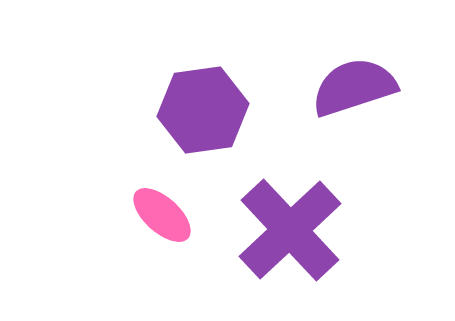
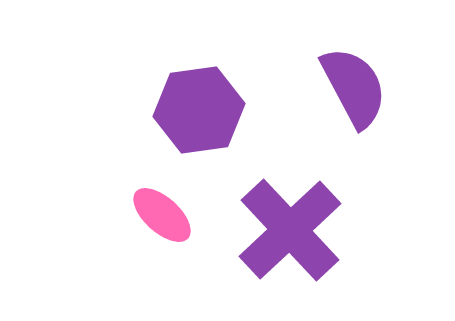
purple semicircle: rotated 80 degrees clockwise
purple hexagon: moved 4 px left
